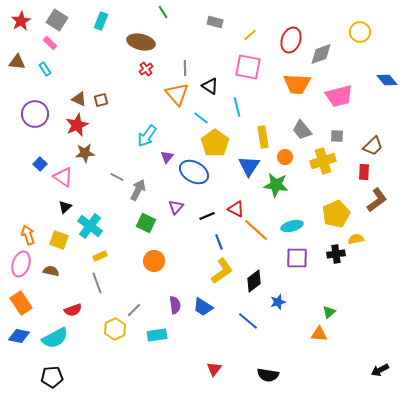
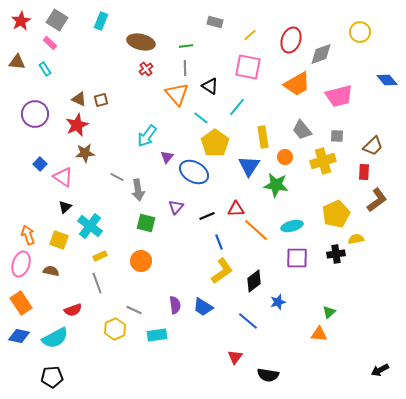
green line at (163, 12): moved 23 px right, 34 px down; rotated 64 degrees counterclockwise
orange trapezoid at (297, 84): rotated 32 degrees counterclockwise
cyan line at (237, 107): rotated 54 degrees clockwise
gray arrow at (138, 190): rotated 145 degrees clockwise
red triangle at (236, 209): rotated 30 degrees counterclockwise
green square at (146, 223): rotated 12 degrees counterclockwise
orange circle at (154, 261): moved 13 px left
gray line at (134, 310): rotated 70 degrees clockwise
red triangle at (214, 369): moved 21 px right, 12 px up
